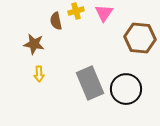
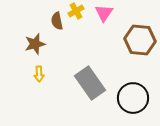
yellow cross: rotated 14 degrees counterclockwise
brown semicircle: moved 1 px right
brown hexagon: moved 2 px down
brown star: moved 1 px right; rotated 25 degrees counterclockwise
gray rectangle: rotated 12 degrees counterclockwise
black circle: moved 7 px right, 9 px down
